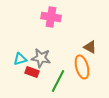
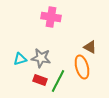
red rectangle: moved 8 px right, 8 px down
